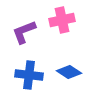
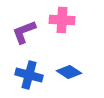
pink cross: rotated 15 degrees clockwise
blue cross: rotated 8 degrees clockwise
